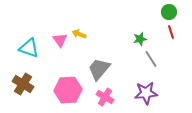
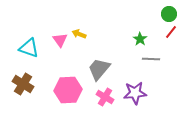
green circle: moved 2 px down
red line: rotated 56 degrees clockwise
green star: rotated 24 degrees counterclockwise
gray line: rotated 54 degrees counterclockwise
purple star: moved 11 px left
